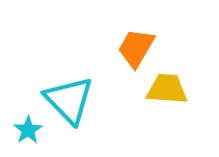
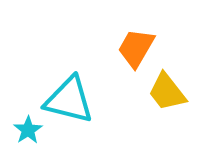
yellow trapezoid: moved 3 px down; rotated 132 degrees counterclockwise
cyan triangle: rotated 32 degrees counterclockwise
